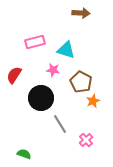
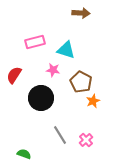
gray line: moved 11 px down
